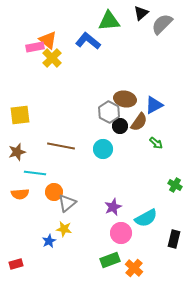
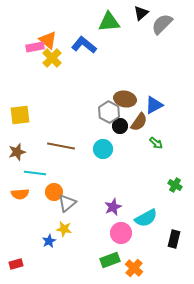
green triangle: moved 1 px down
blue L-shape: moved 4 px left, 4 px down
